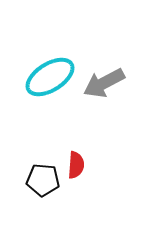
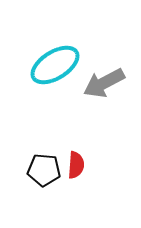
cyan ellipse: moved 5 px right, 12 px up
black pentagon: moved 1 px right, 10 px up
